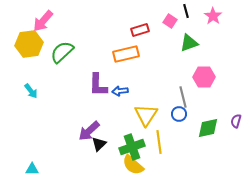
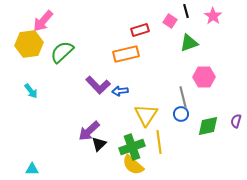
purple L-shape: rotated 45 degrees counterclockwise
blue circle: moved 2 px right
green diamond: moved 2 px up
